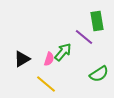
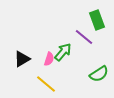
green rectangle: moved 1 px up; rotated 12 degrees counterclockwise
